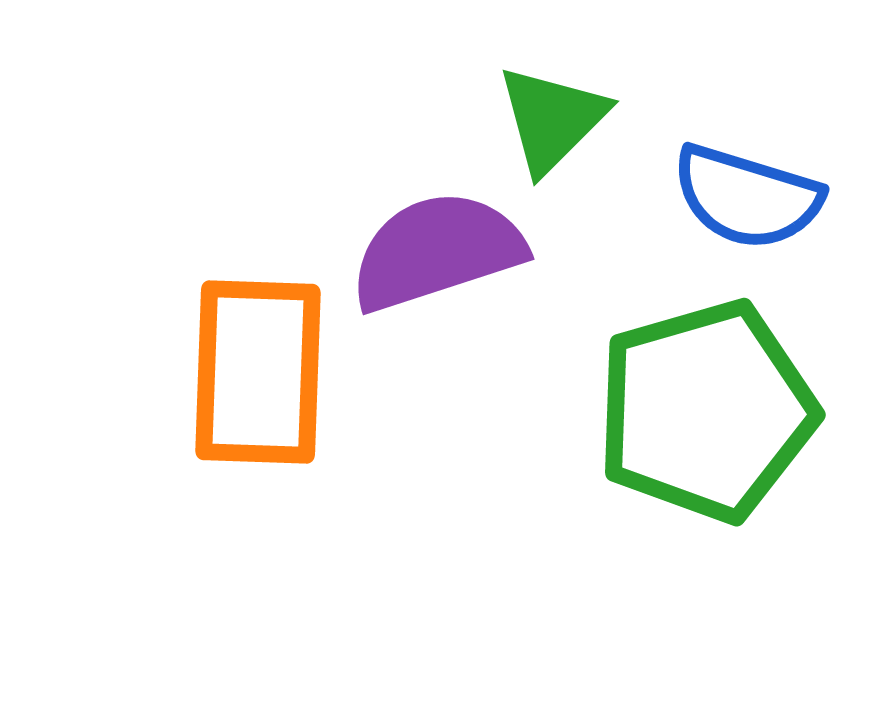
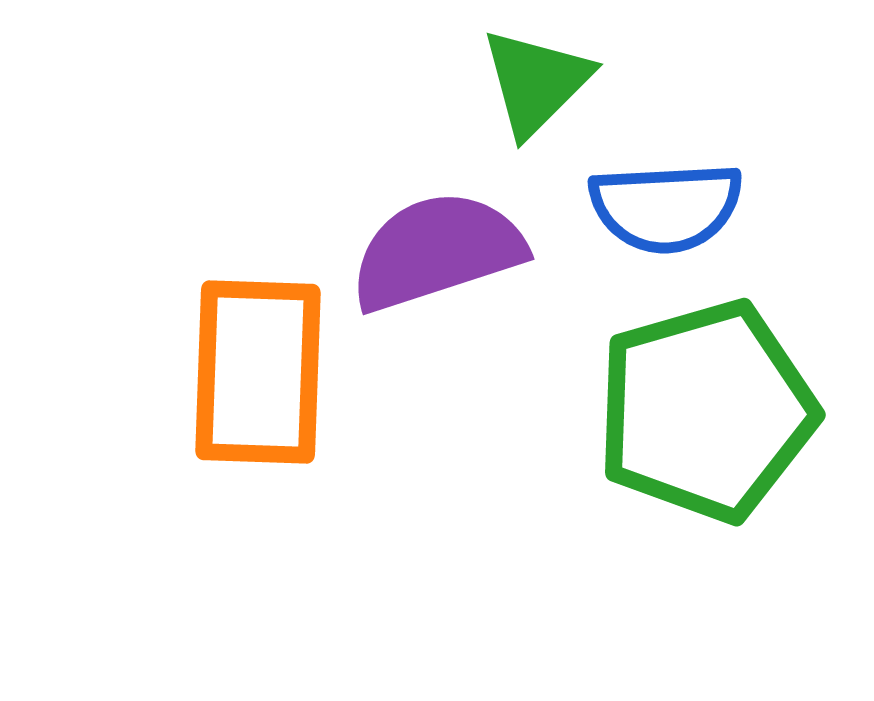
green triangle: moved 16 px left, 37 px up
blue semicircle: moved 81 px left, 10 px down; rotated 20 degrees counterclockwise
